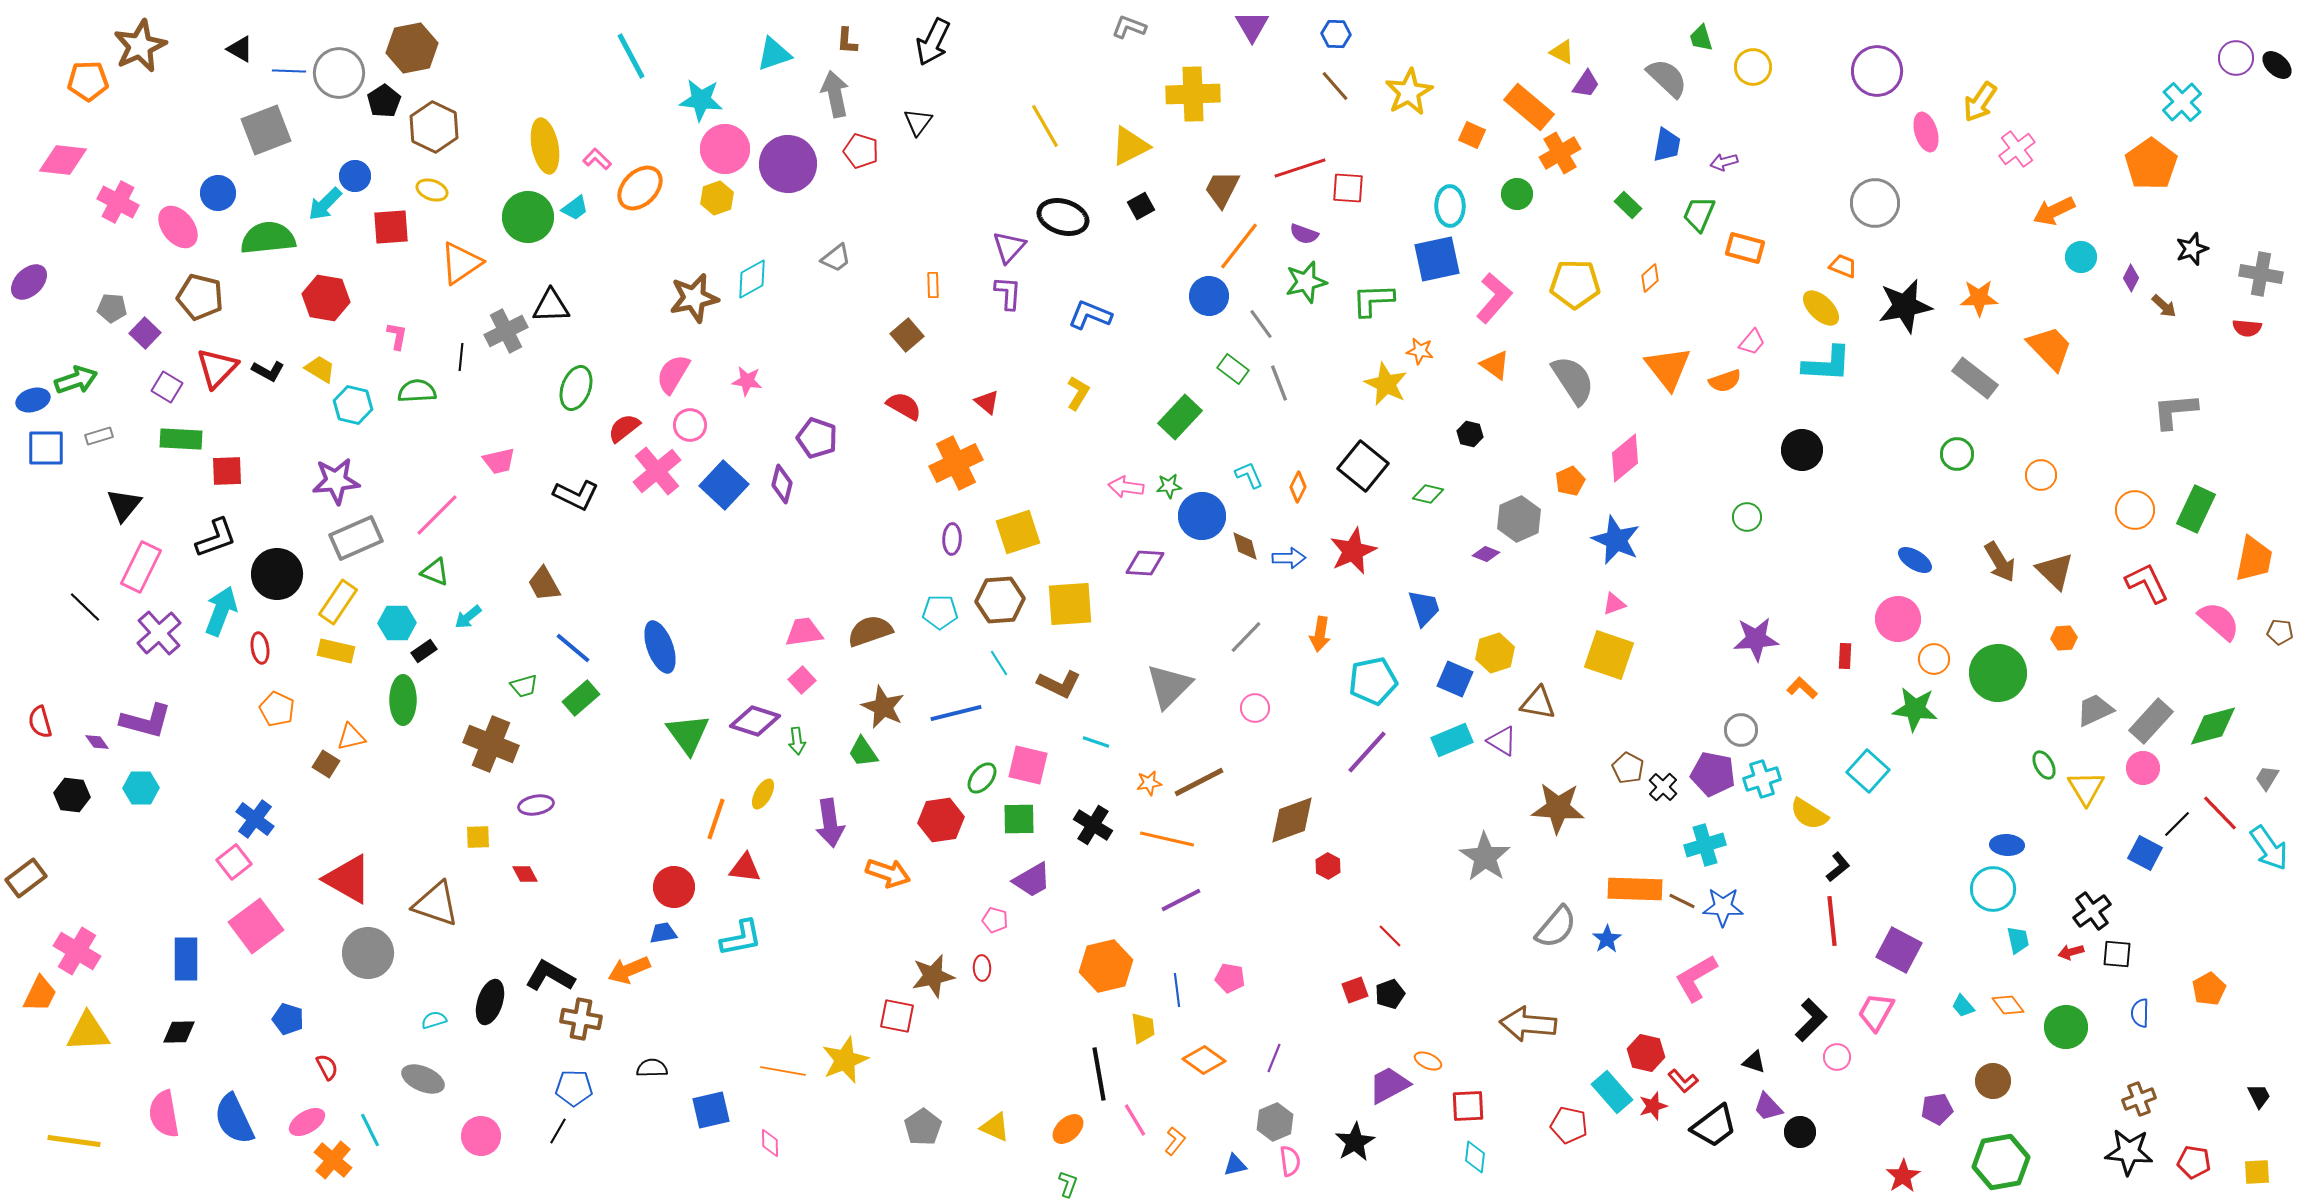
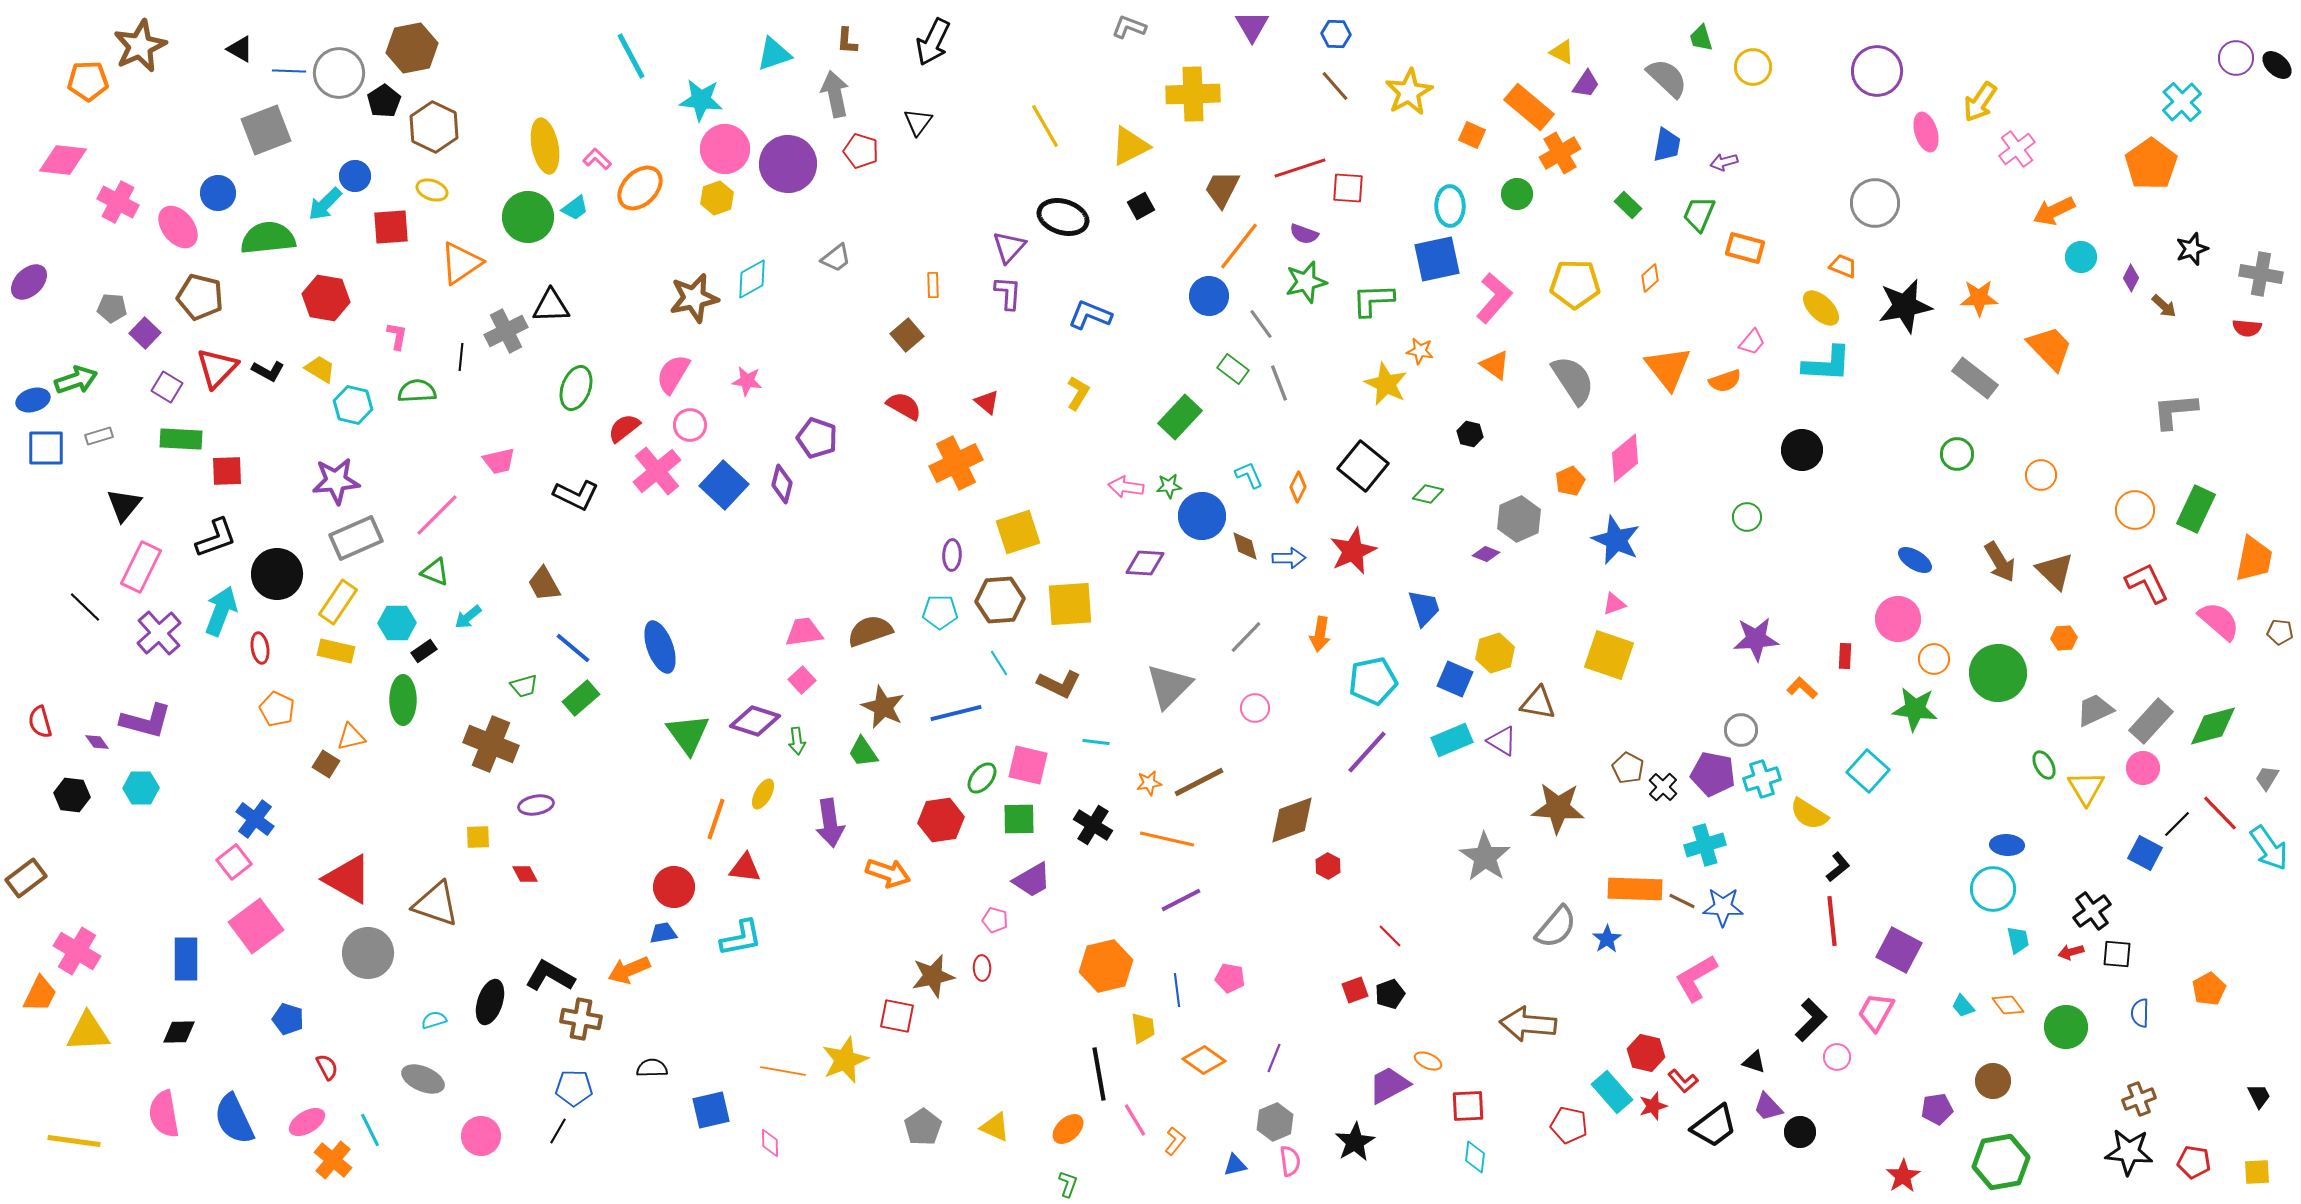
purple ellipse at (952, 539): moved 16 px down
cyan line at (1096, 742): rotated 12 degrees counterclockwise
